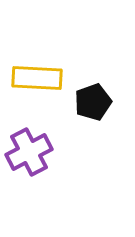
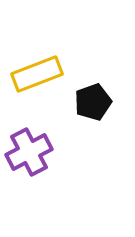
yellow rectangle: moved 4 px up; rotated 24 degrees counterclockwise
